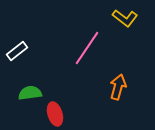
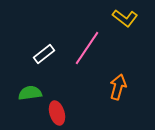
white rectangle: moved 27 px right, 3 px down
red ellipse: moved 2 px right, 1 px up
